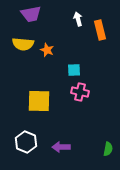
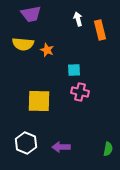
white hexagon: moved 1 px down
